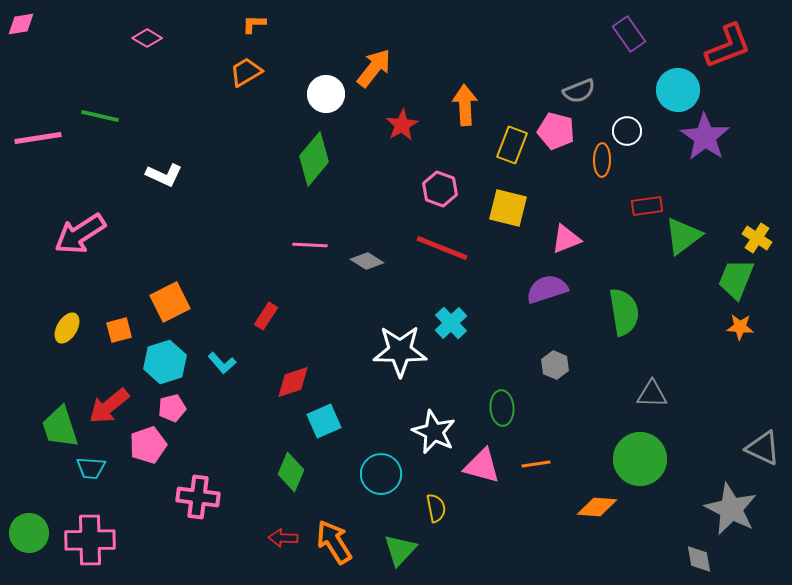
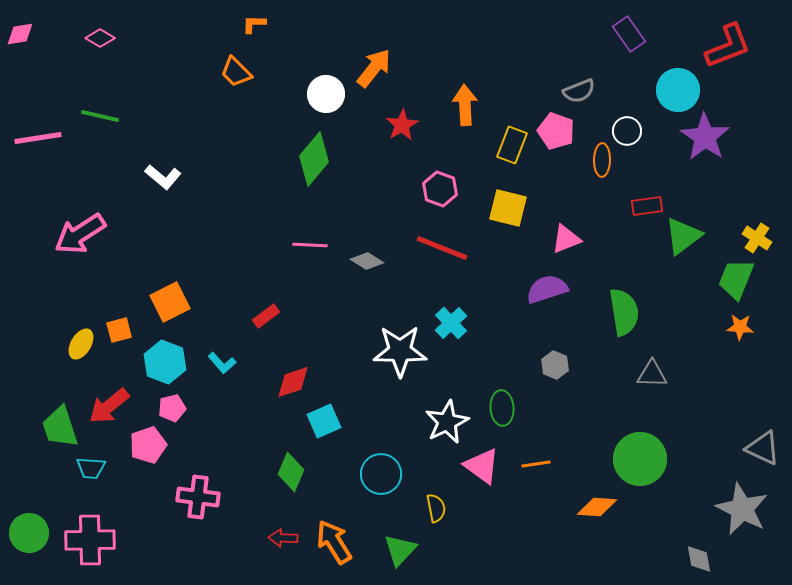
pink diamond at (21, 24): moved 1 px left, 10 px down
pink diamond at (147, 38): moved 47 px left
orange trapezoid at (246, 72): moved 10 px left; rotated 104 degrees counterclockwise
pink pentagon at (556, 131): rotated 6 degrees clockwise
white L-shape at (164, 175): moved 1 px left, 2 px down; rotated 15 degrees clockwise
red rectangle at (266, 316): rotated 20 degrees clockwise
yellow ellipse at (67, 328): moved 14 px right, 16 px down
cyan hexagon at (165, 362): rotated 21 degrees counterclockwise
gray triangle at (652, 394): moved 20 px up
white star at (434, 432): moved 13 px right, 10 px up; rotated 21 degrees clockwise
pink triangle at (482, 466): rotated 21 degrees clockwise
gray star at (731, 509): moved 11 px right
